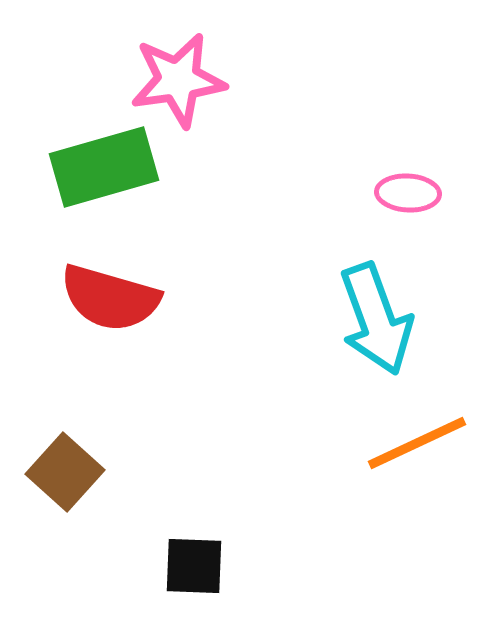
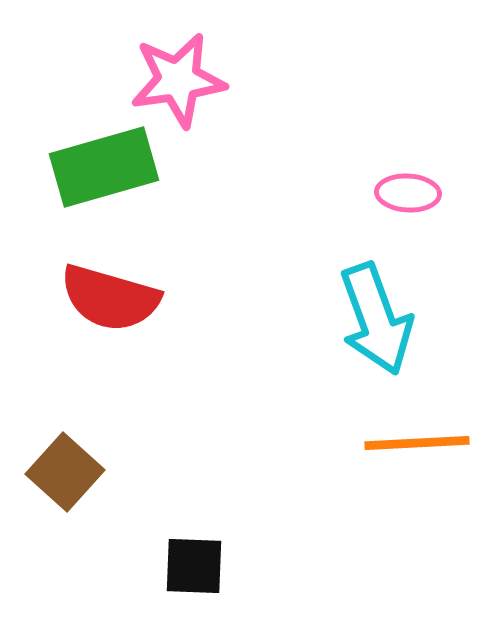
orange line: rotated 22 degrees clockwise
